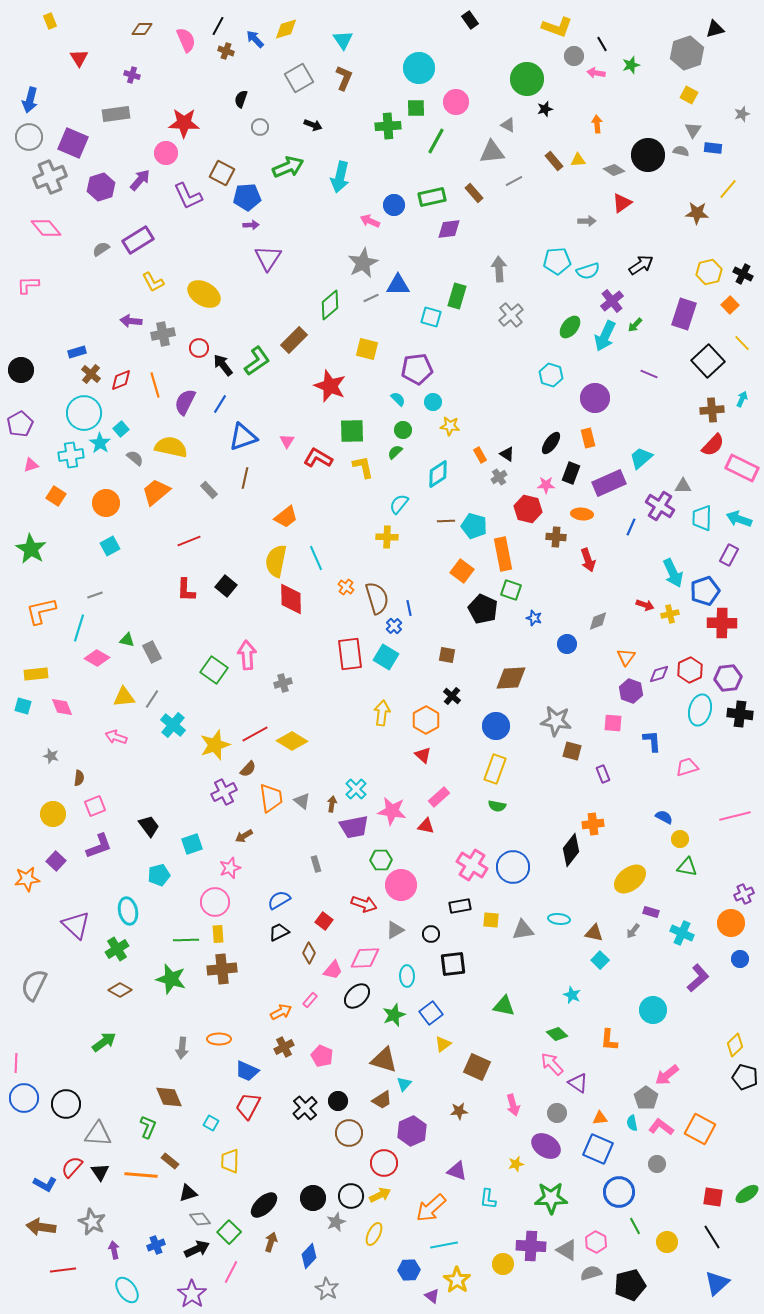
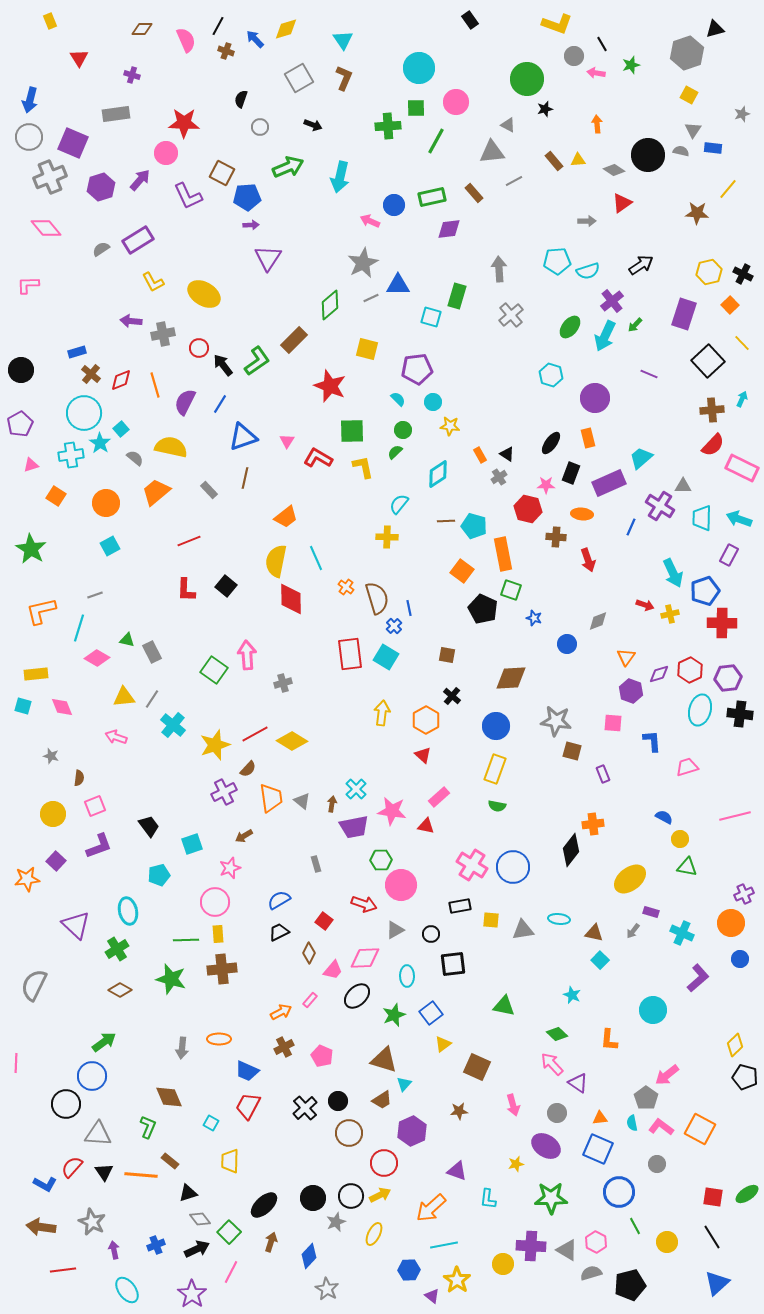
yellow L-shape at (557, 27): moved 3 px up
blue circle at (24, 1098): moved 68 px right, 22 px up
black triangle at (100, 1172): moved 4 px right
